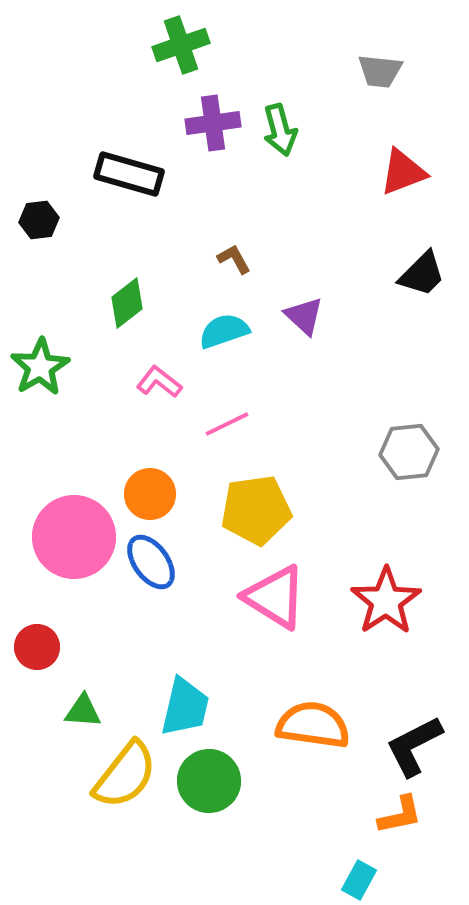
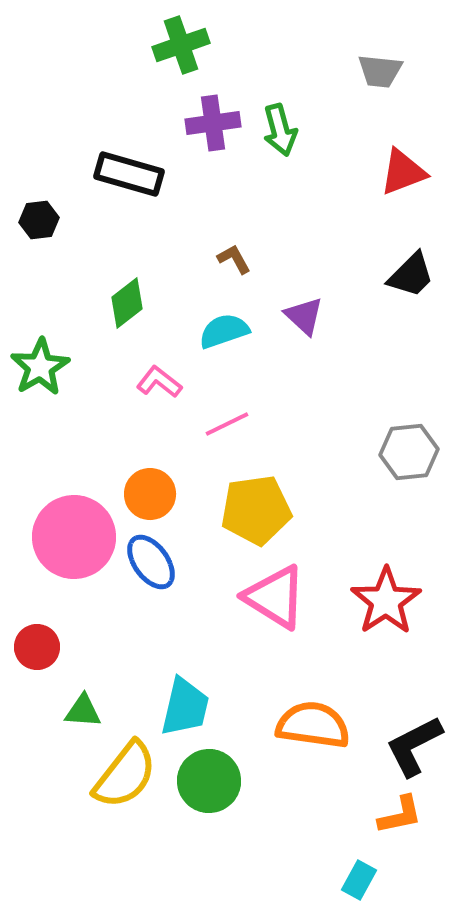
black trapezoid: moved 11 px left, 1 px down
